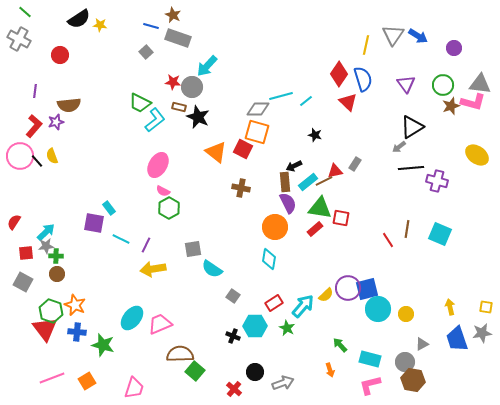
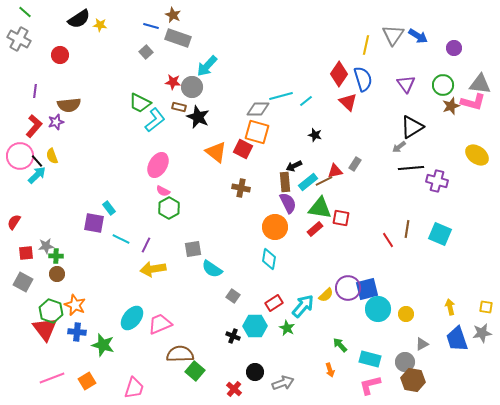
cyan arrow at (46, 232): moved 9 px left, 57 px up
